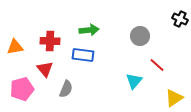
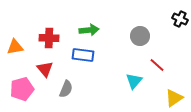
red cross: moved 1 px left, 3 px up
